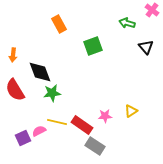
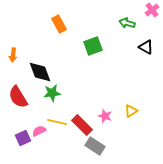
pink cross: rotated 16 degrees clockwise
black triangle: rotated 21 degrees counterclockwise
red semicircle: moved 3 px right, 7 px down
pink star: rotated 24 degrees clockwise
red rectangle: rotated 10 degrees clockwise
